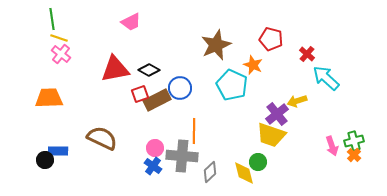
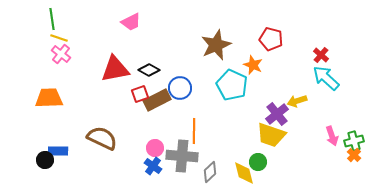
red cross: moved 14 px right, 1 px down
pink arrow: moved 10 px up
